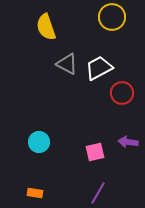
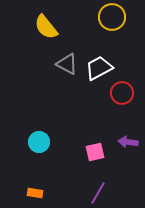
yellow semicircle: rotated 20 degrees counterclockwise
